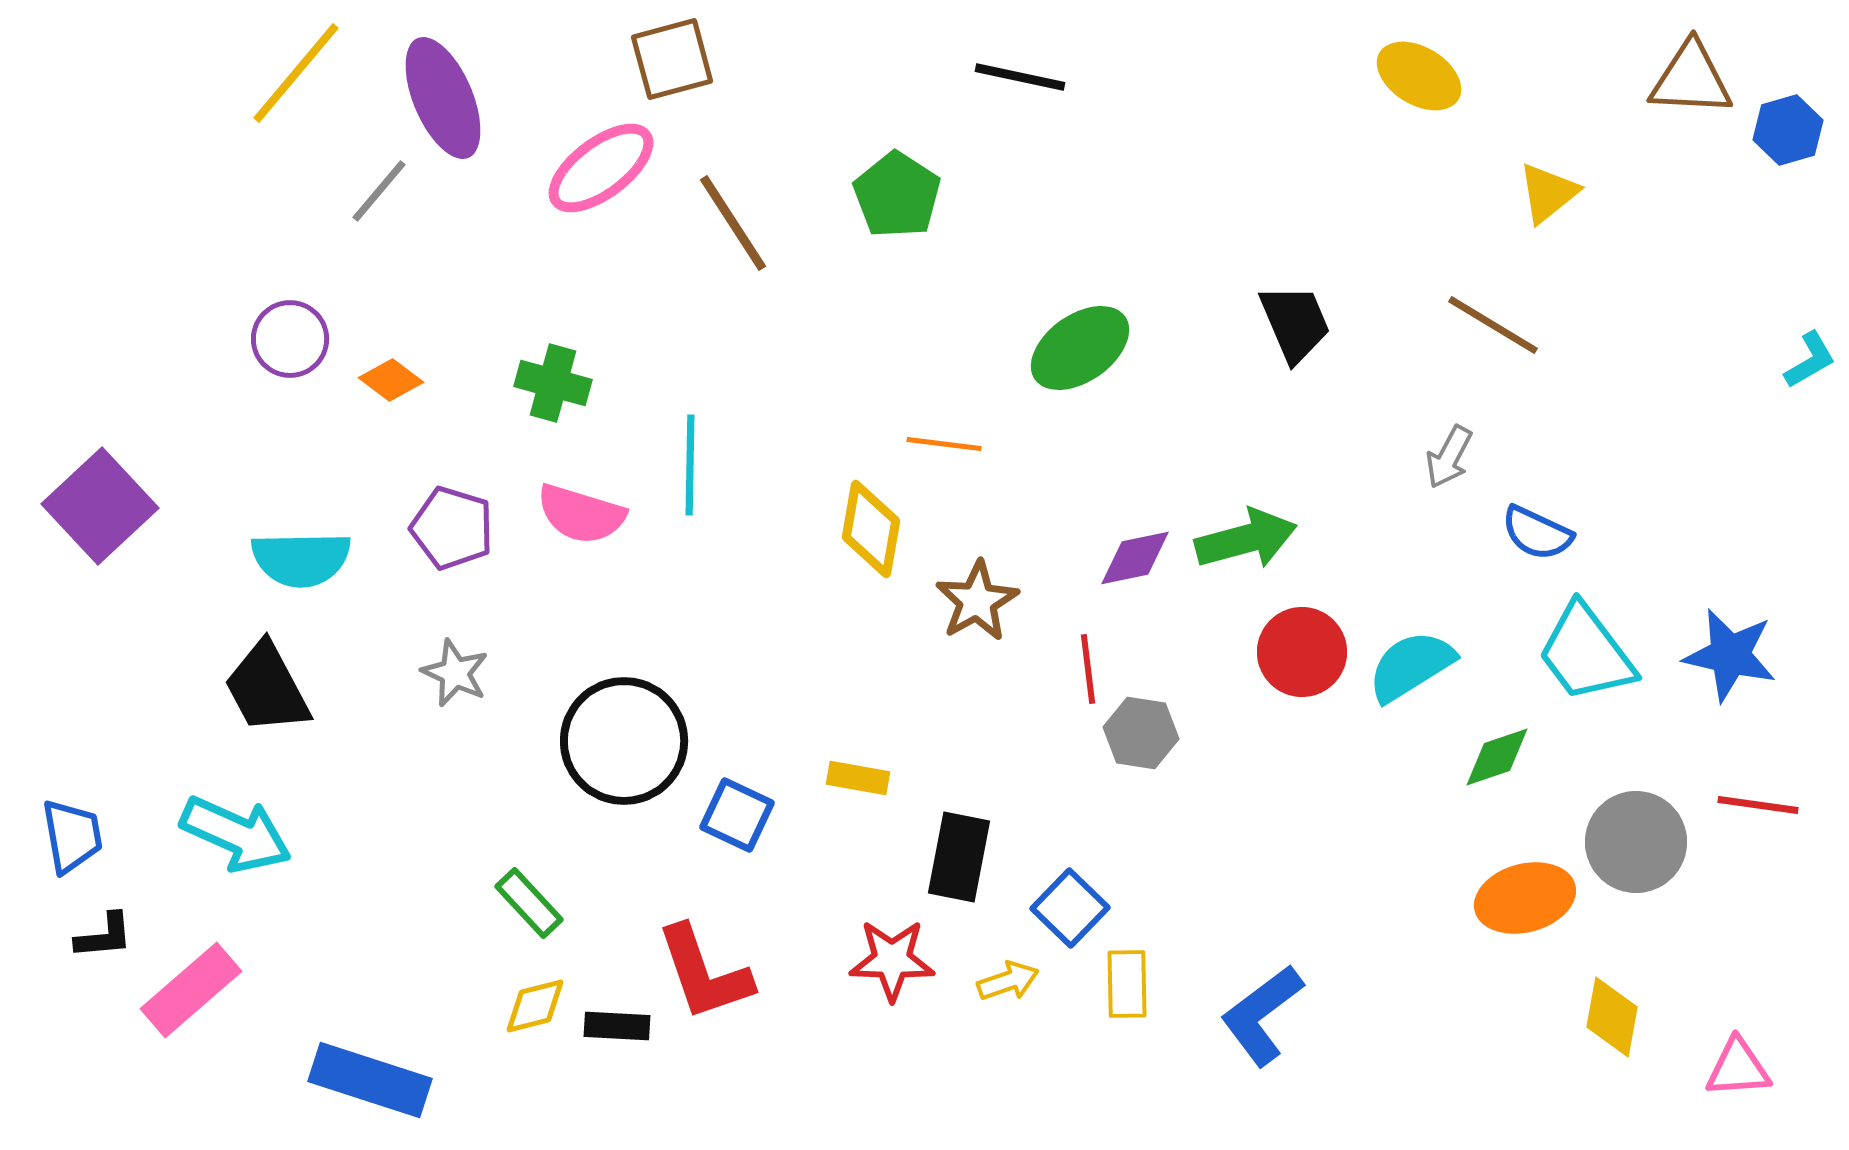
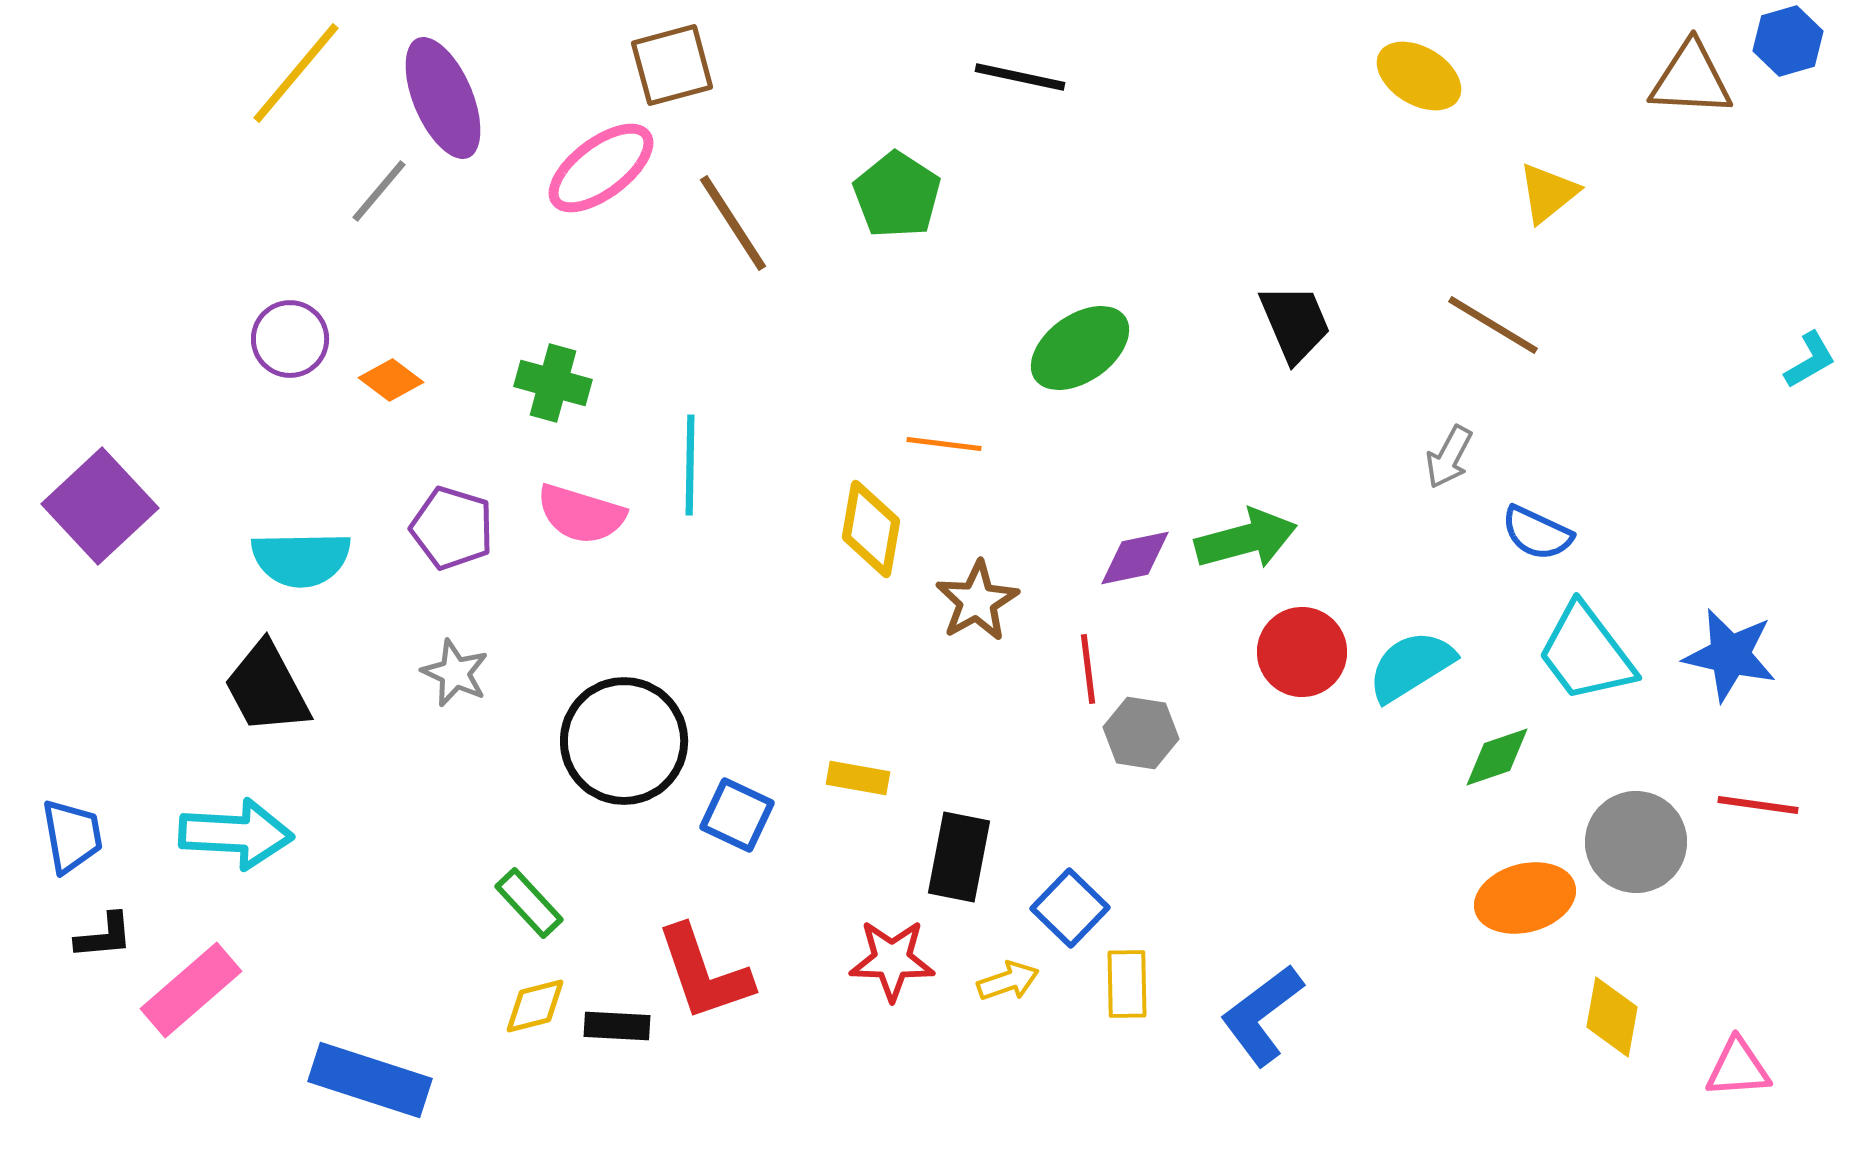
brown square at (672, 59): moved 6 px down
blue hexagon at (1788, 130): moved 89 px up
cyan arrow at (236, 834): rotated 21 degrees counterclockwise
